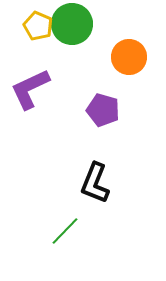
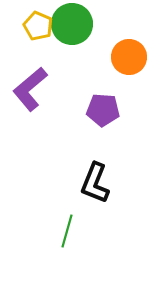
purple L-shape: rotated 15 degrees counterclockwise
purple pentagon: rotated 12 degrees counterclockwise
green line: moved 2 px right; rotated 28 degrees counterclockwise
